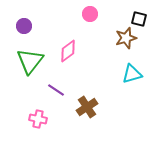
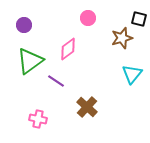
pink circle: moved 2 px left, 4 px down
purple circle: moved 1 px up
brown star: moved 4 px left
pink diamond: moved 2 px up
green triangle: rotated 16 degrees clockwise
cyan triangle: rotated 35 degrees counterclockwise
purple line: moved 9 px up
brown cross: rotated 15 degrees counterclockwise
